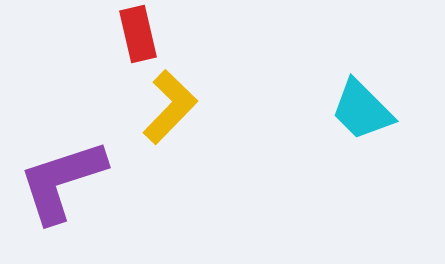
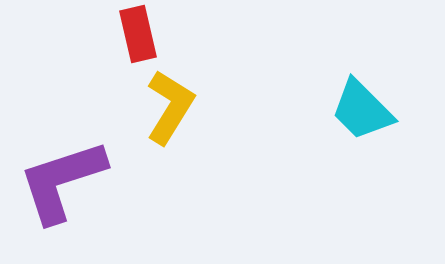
yellow L-shape: rotated 12 degrees counterclockwise
